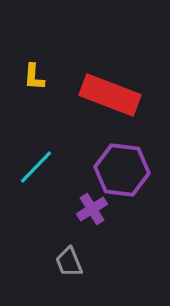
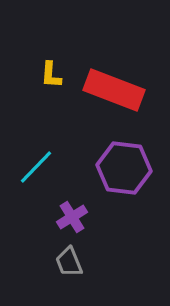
yellow L-shape: moved 17 px right, 2 px up
red rectangle: moved 4 px right, 5 px up
purple hexagon: moved 2 px right, 2 px up
purple cross: moved 20 px left, 8 px down
